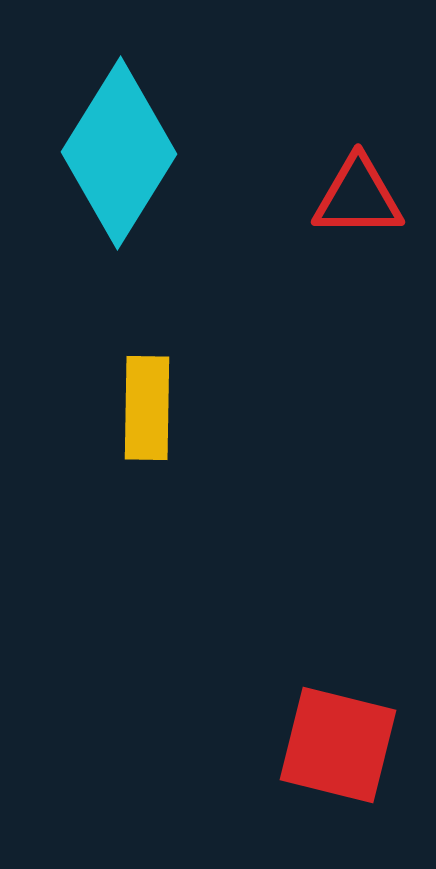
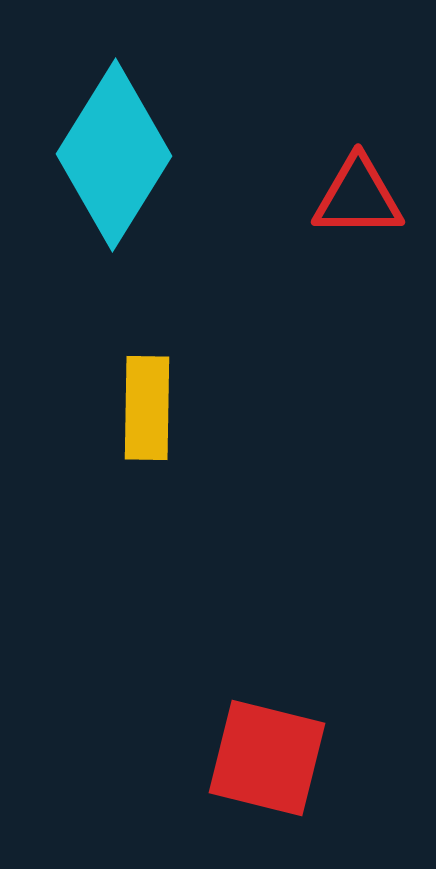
cyan diamond: moved 5 px left, 2 px down
red square: moved 71 px left, 13 px down
